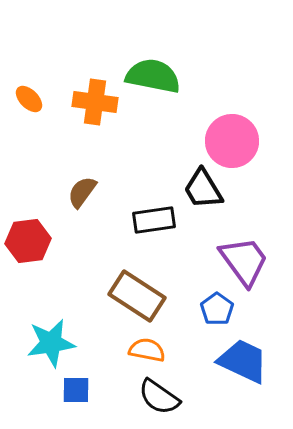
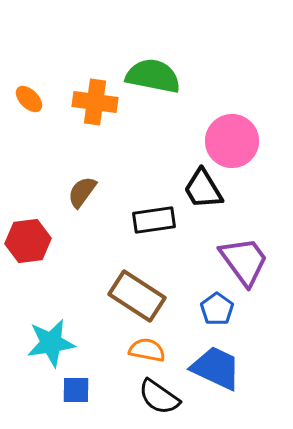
blue trapezoid: moved 27 px left, 7 px down
